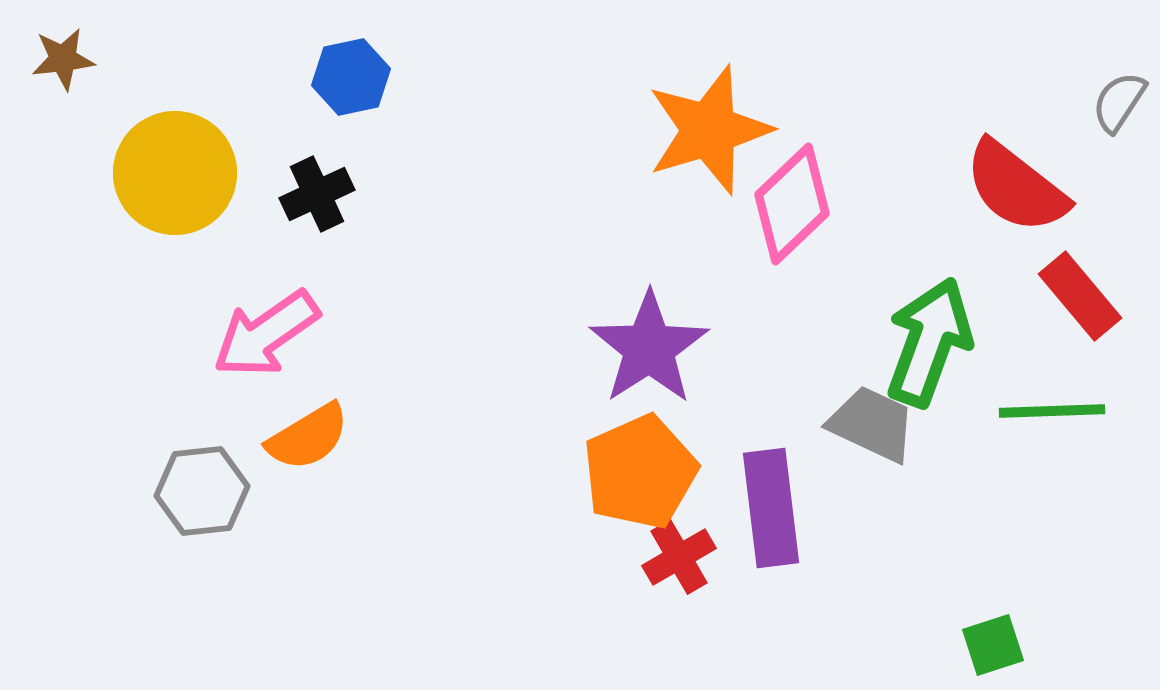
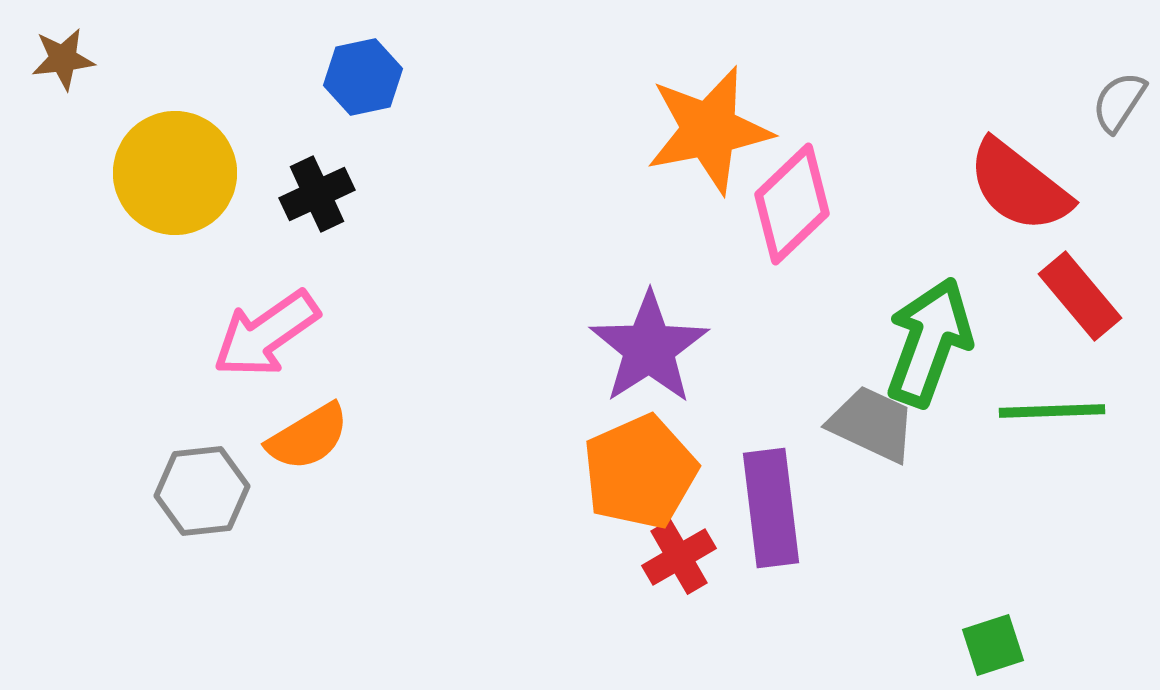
blue hexagon: moved 12 px right
orange star: rotated 6 degrees clockwise
red semicircle: moved 3 px right, 1 px up
